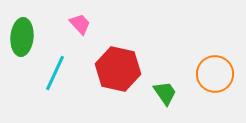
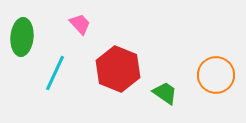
red hexagon: rotated 9 degrees clockwise
orange circle: moved 1 px right, 1 px down
green trapezoid: rotated 20 degrees counterclockwise
